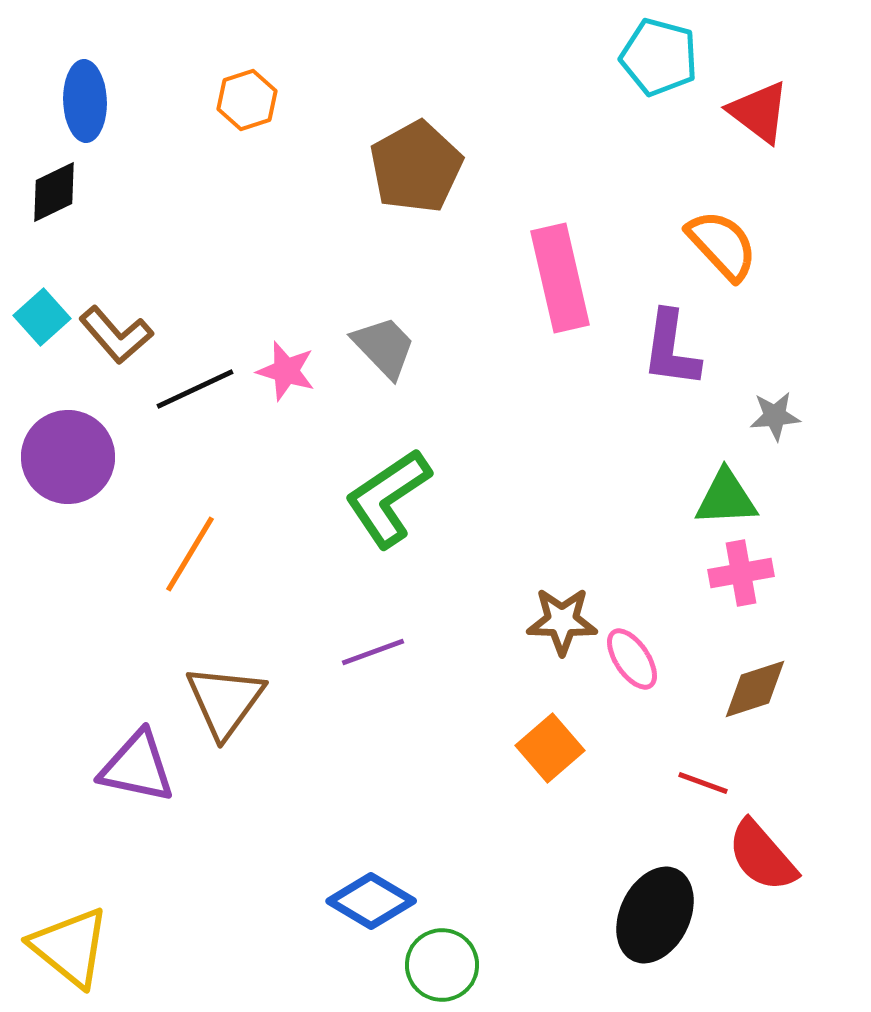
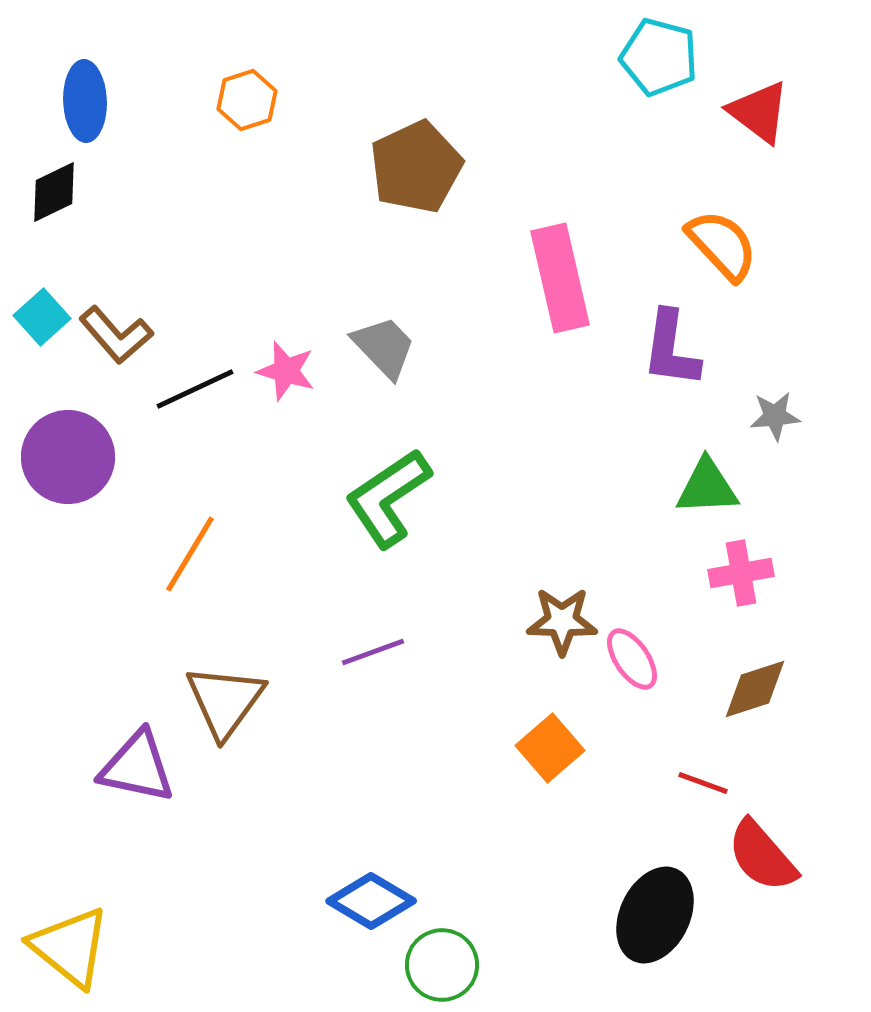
brown pentagon: rotated 4 degrees clockwise
green triangle: moved 19 px left, 11 px up
